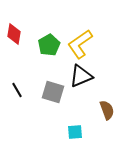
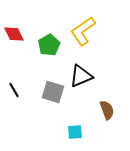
red diamond: rotated 35 degrees counterclockwise
yellow L-shape: moved 3 px right, 13 px up
black line: moved 3 px left
